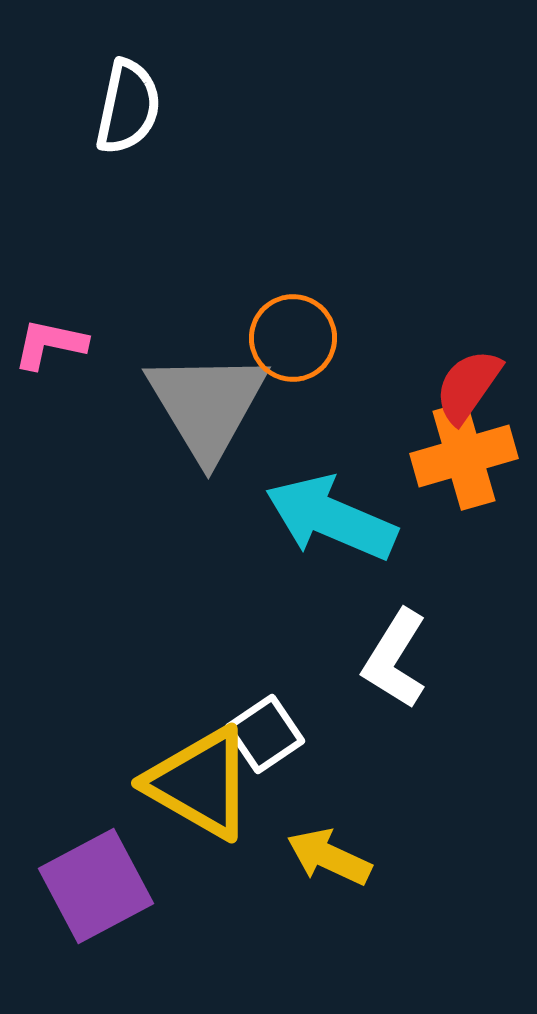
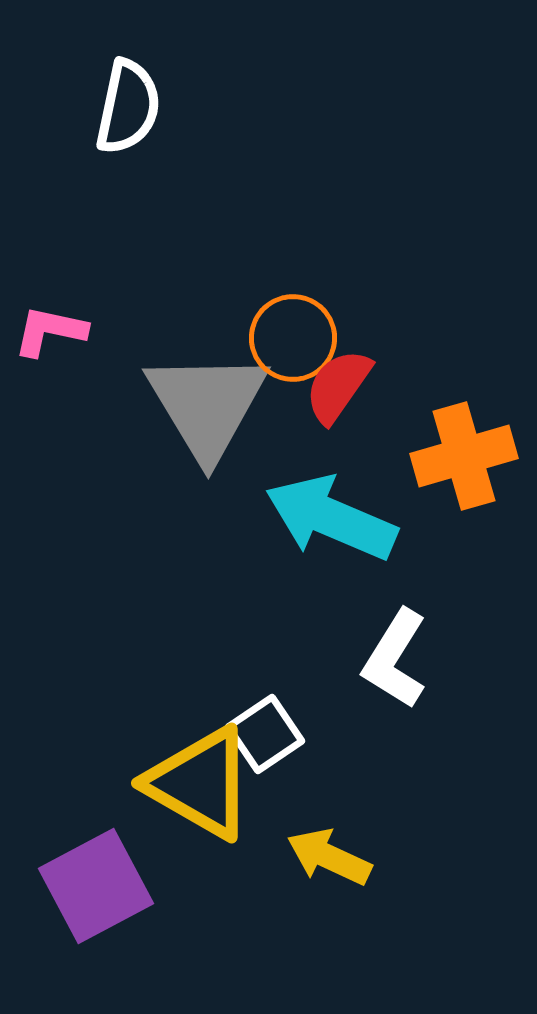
pink L-shape: moved 13 px up
red semicircle: moved 130 px left
